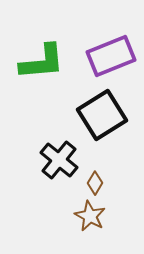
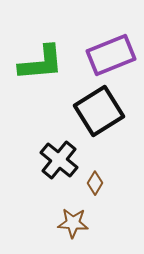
purple rectangle: moved 1 px up
green L-shape: moved 1 px left, 1 px down
black square: moved 3 px left, 4 px up
brown star: moved 17 px left, 7 px down; rotated 24 degrees counterclockwise
